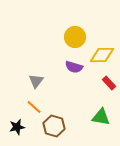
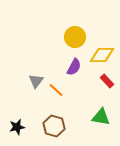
purple semicircle: rotated 78 degrees counterclockwise
red rectangle: moved 2 px left, 2 px up
orange line: moved 22 px right, 17 px up
